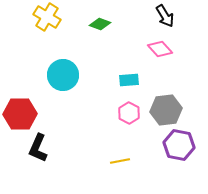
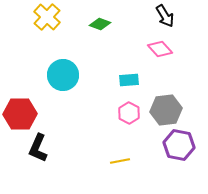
yellow cross: rotated 12 degrees clockwise
